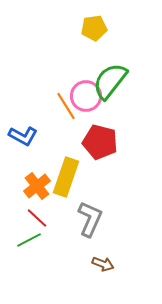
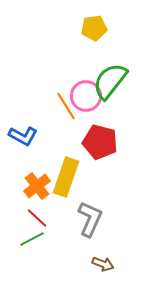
green line: moved 3 px right, 1 px up
